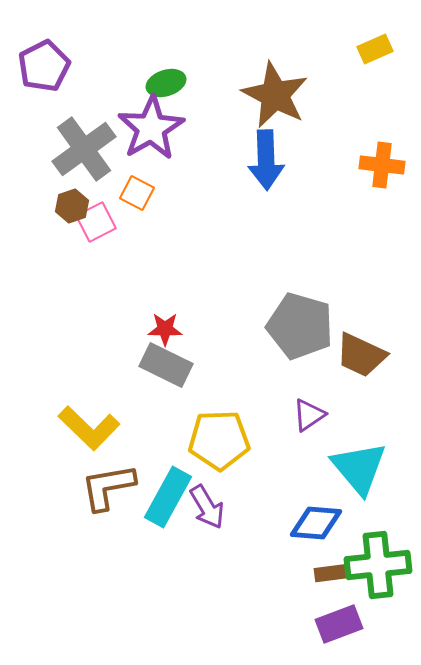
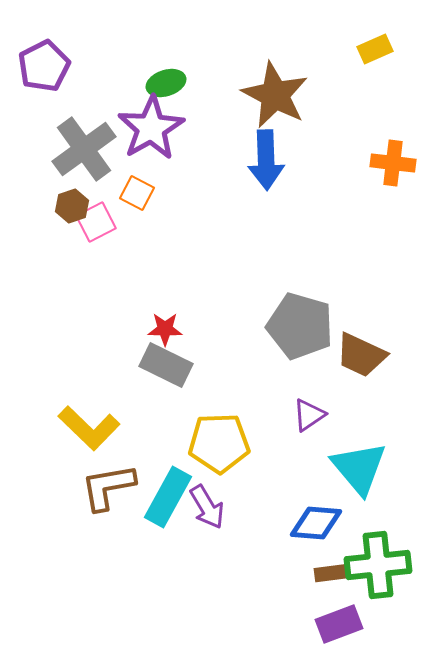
orange cross: moved 11 px right, 2 px up
yellow pentagon: moved 3 px down
